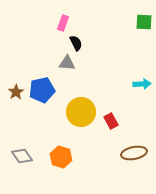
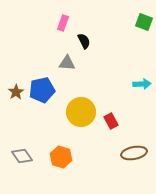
green square: rotated 18 degrees clockwise
black semicircle: moved 8 px right, 2 px up
